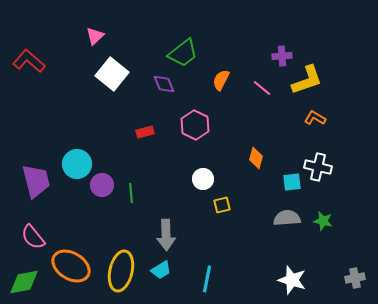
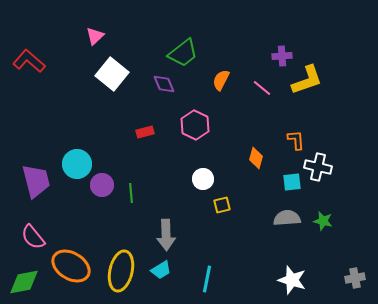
orange L-shape: moved 19 px left, 22 px down; rotated 55 degrees clockwise
